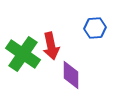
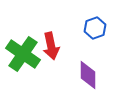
blue hexagon: rotated 15 degrees counterclockwise
purple diamond: moved 17 px right
